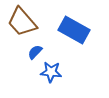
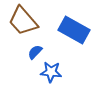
brown trapezoid: moved 1 px right, 1 px up
